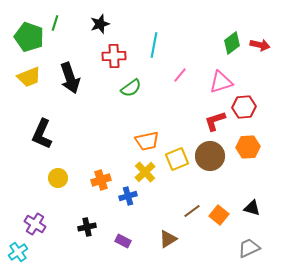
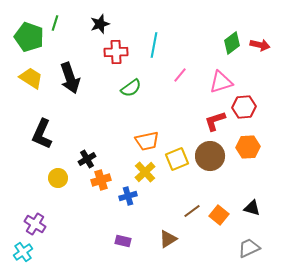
red cross: moved 2 px right, 4 px up
yellow trapezoid: moved 2 px right, 1 px down; rotated 125 degrees counterclockwise
black cross: moved 68 px up; rotated 18 degrees counterclockwise
purple rectangle: rotated 14 degrees counterclockwise
cyan cross: moved 5 px right
